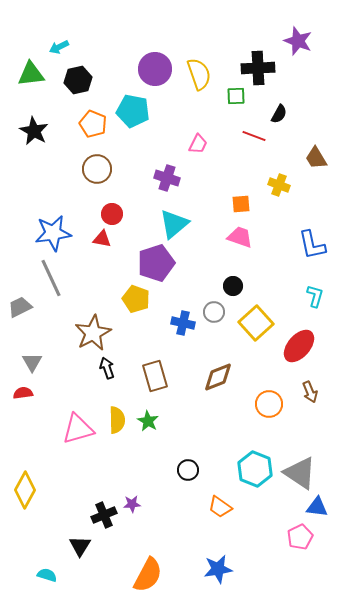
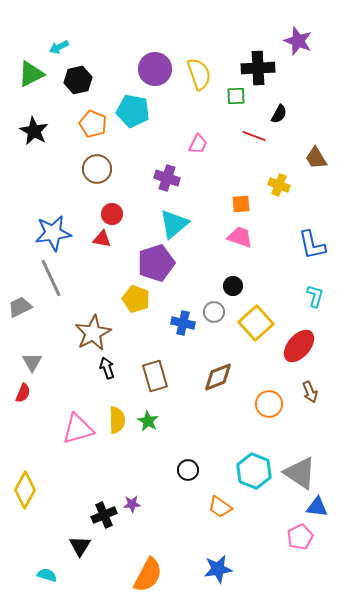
green triangle at (31, 74): rotated 20 degrees counterclockwise
red semicircle at (23, 393): rotated 120 degrees clockwise
cyan hexagon at (255, 469): moved 1 px left, 2 px down
